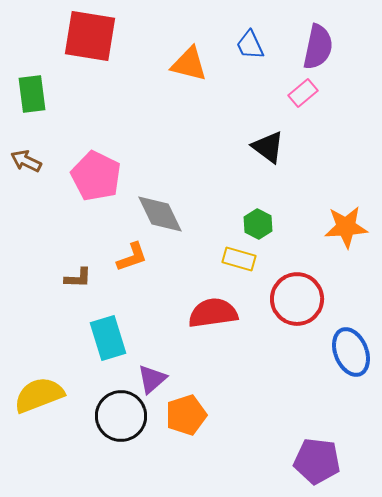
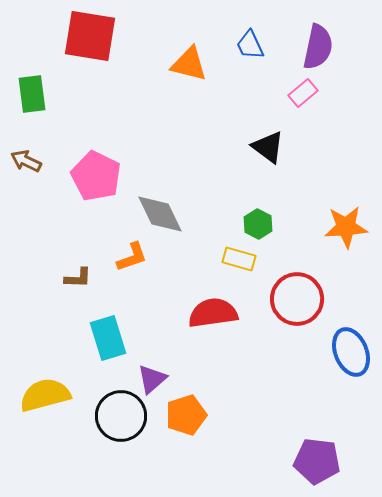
yellow semicircle: moved 6 px right; rotated 6 degrees clockwise
